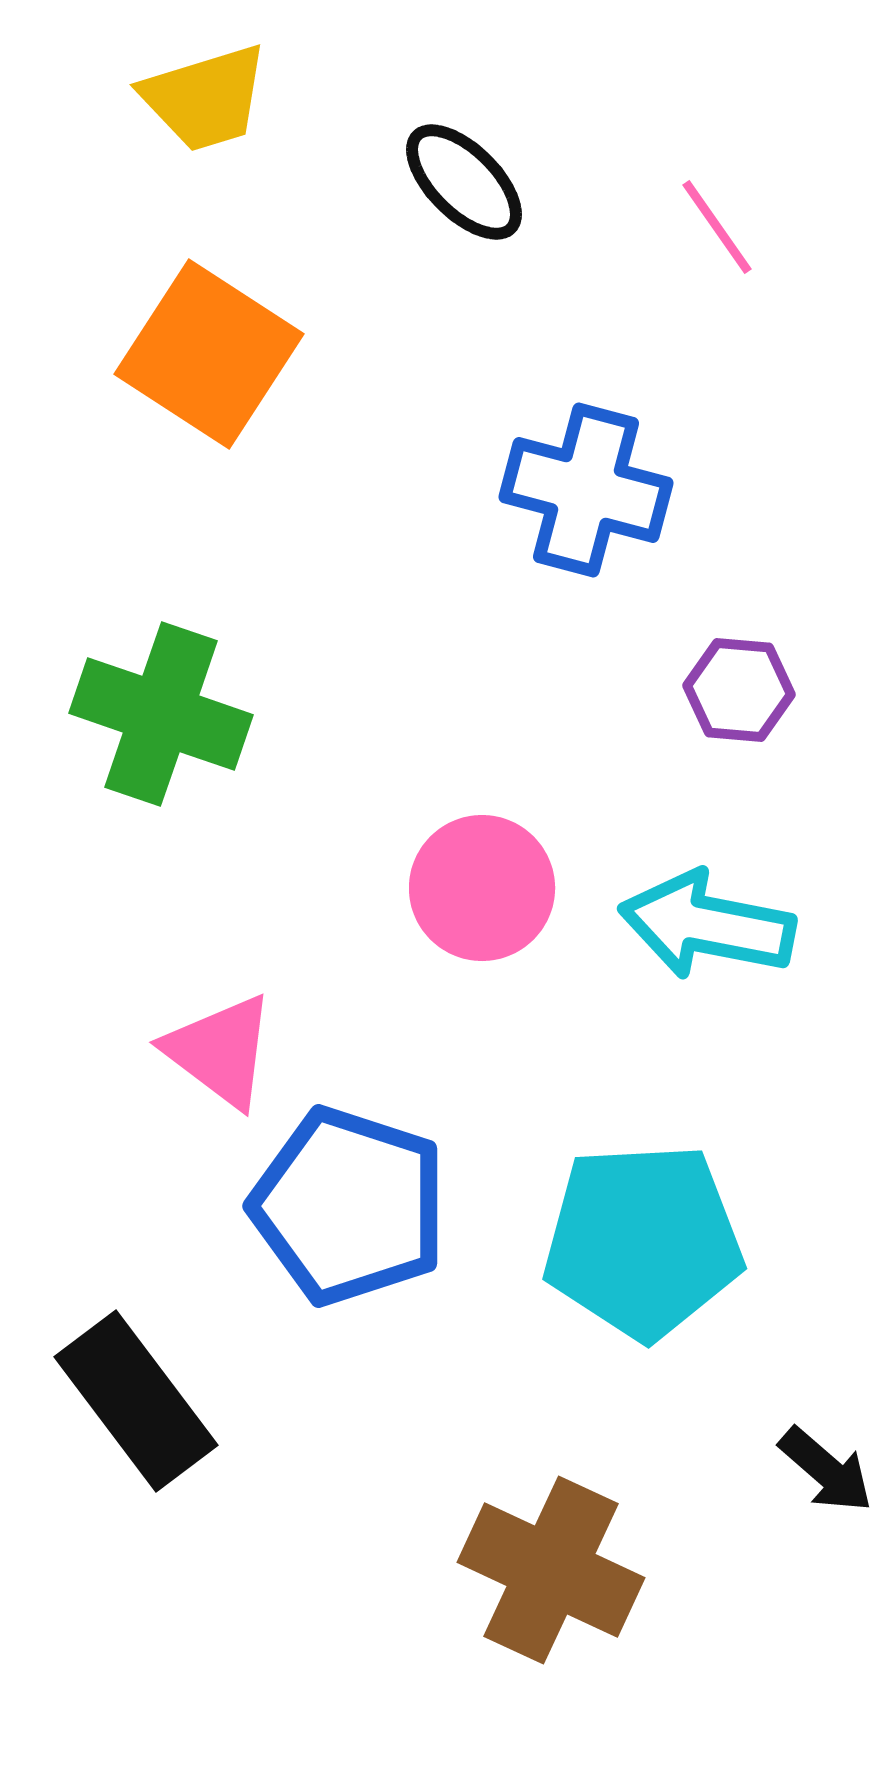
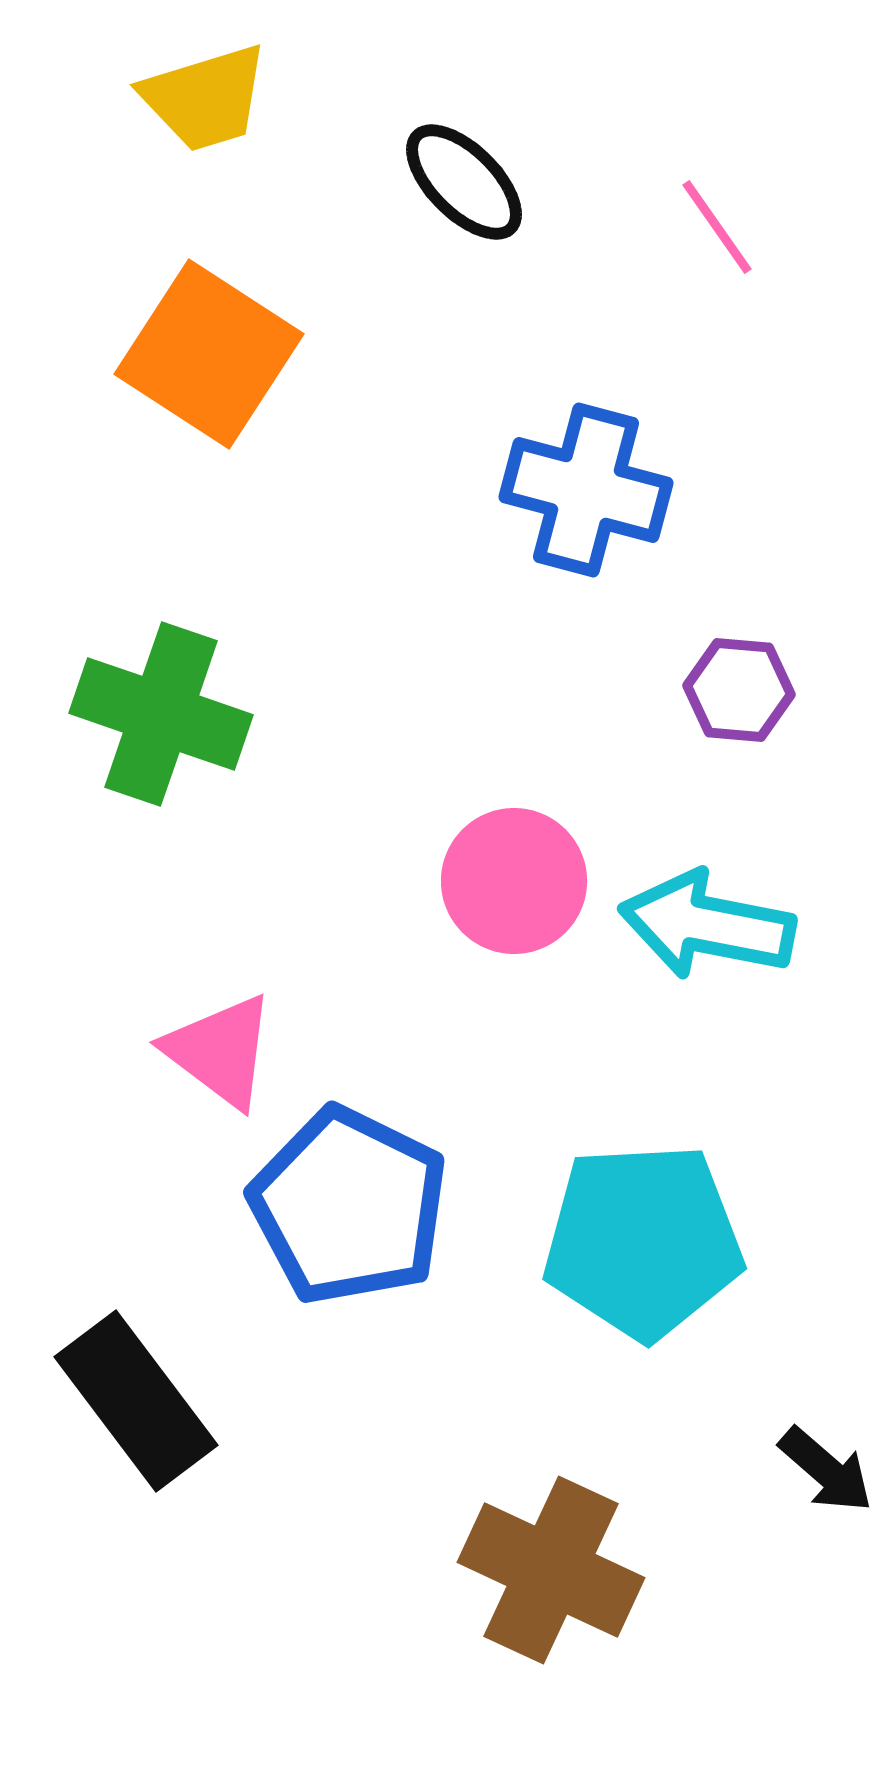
pink circle: moved 32 px right, 7 px up
blue pentagon: rotated 8 degrees clockwise
